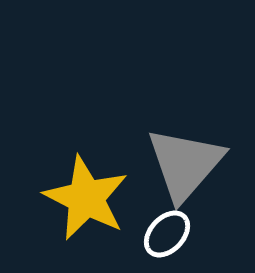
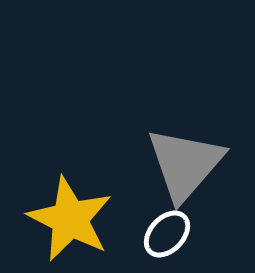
yellow star: moved 16 px left, 21 px down
